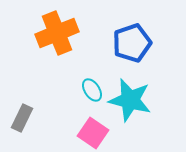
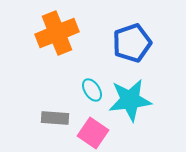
cyan star: rotated 21 degrees counterclockwise
gray rectangle: moved 33 px right; rotated 68 degrees clockwise
